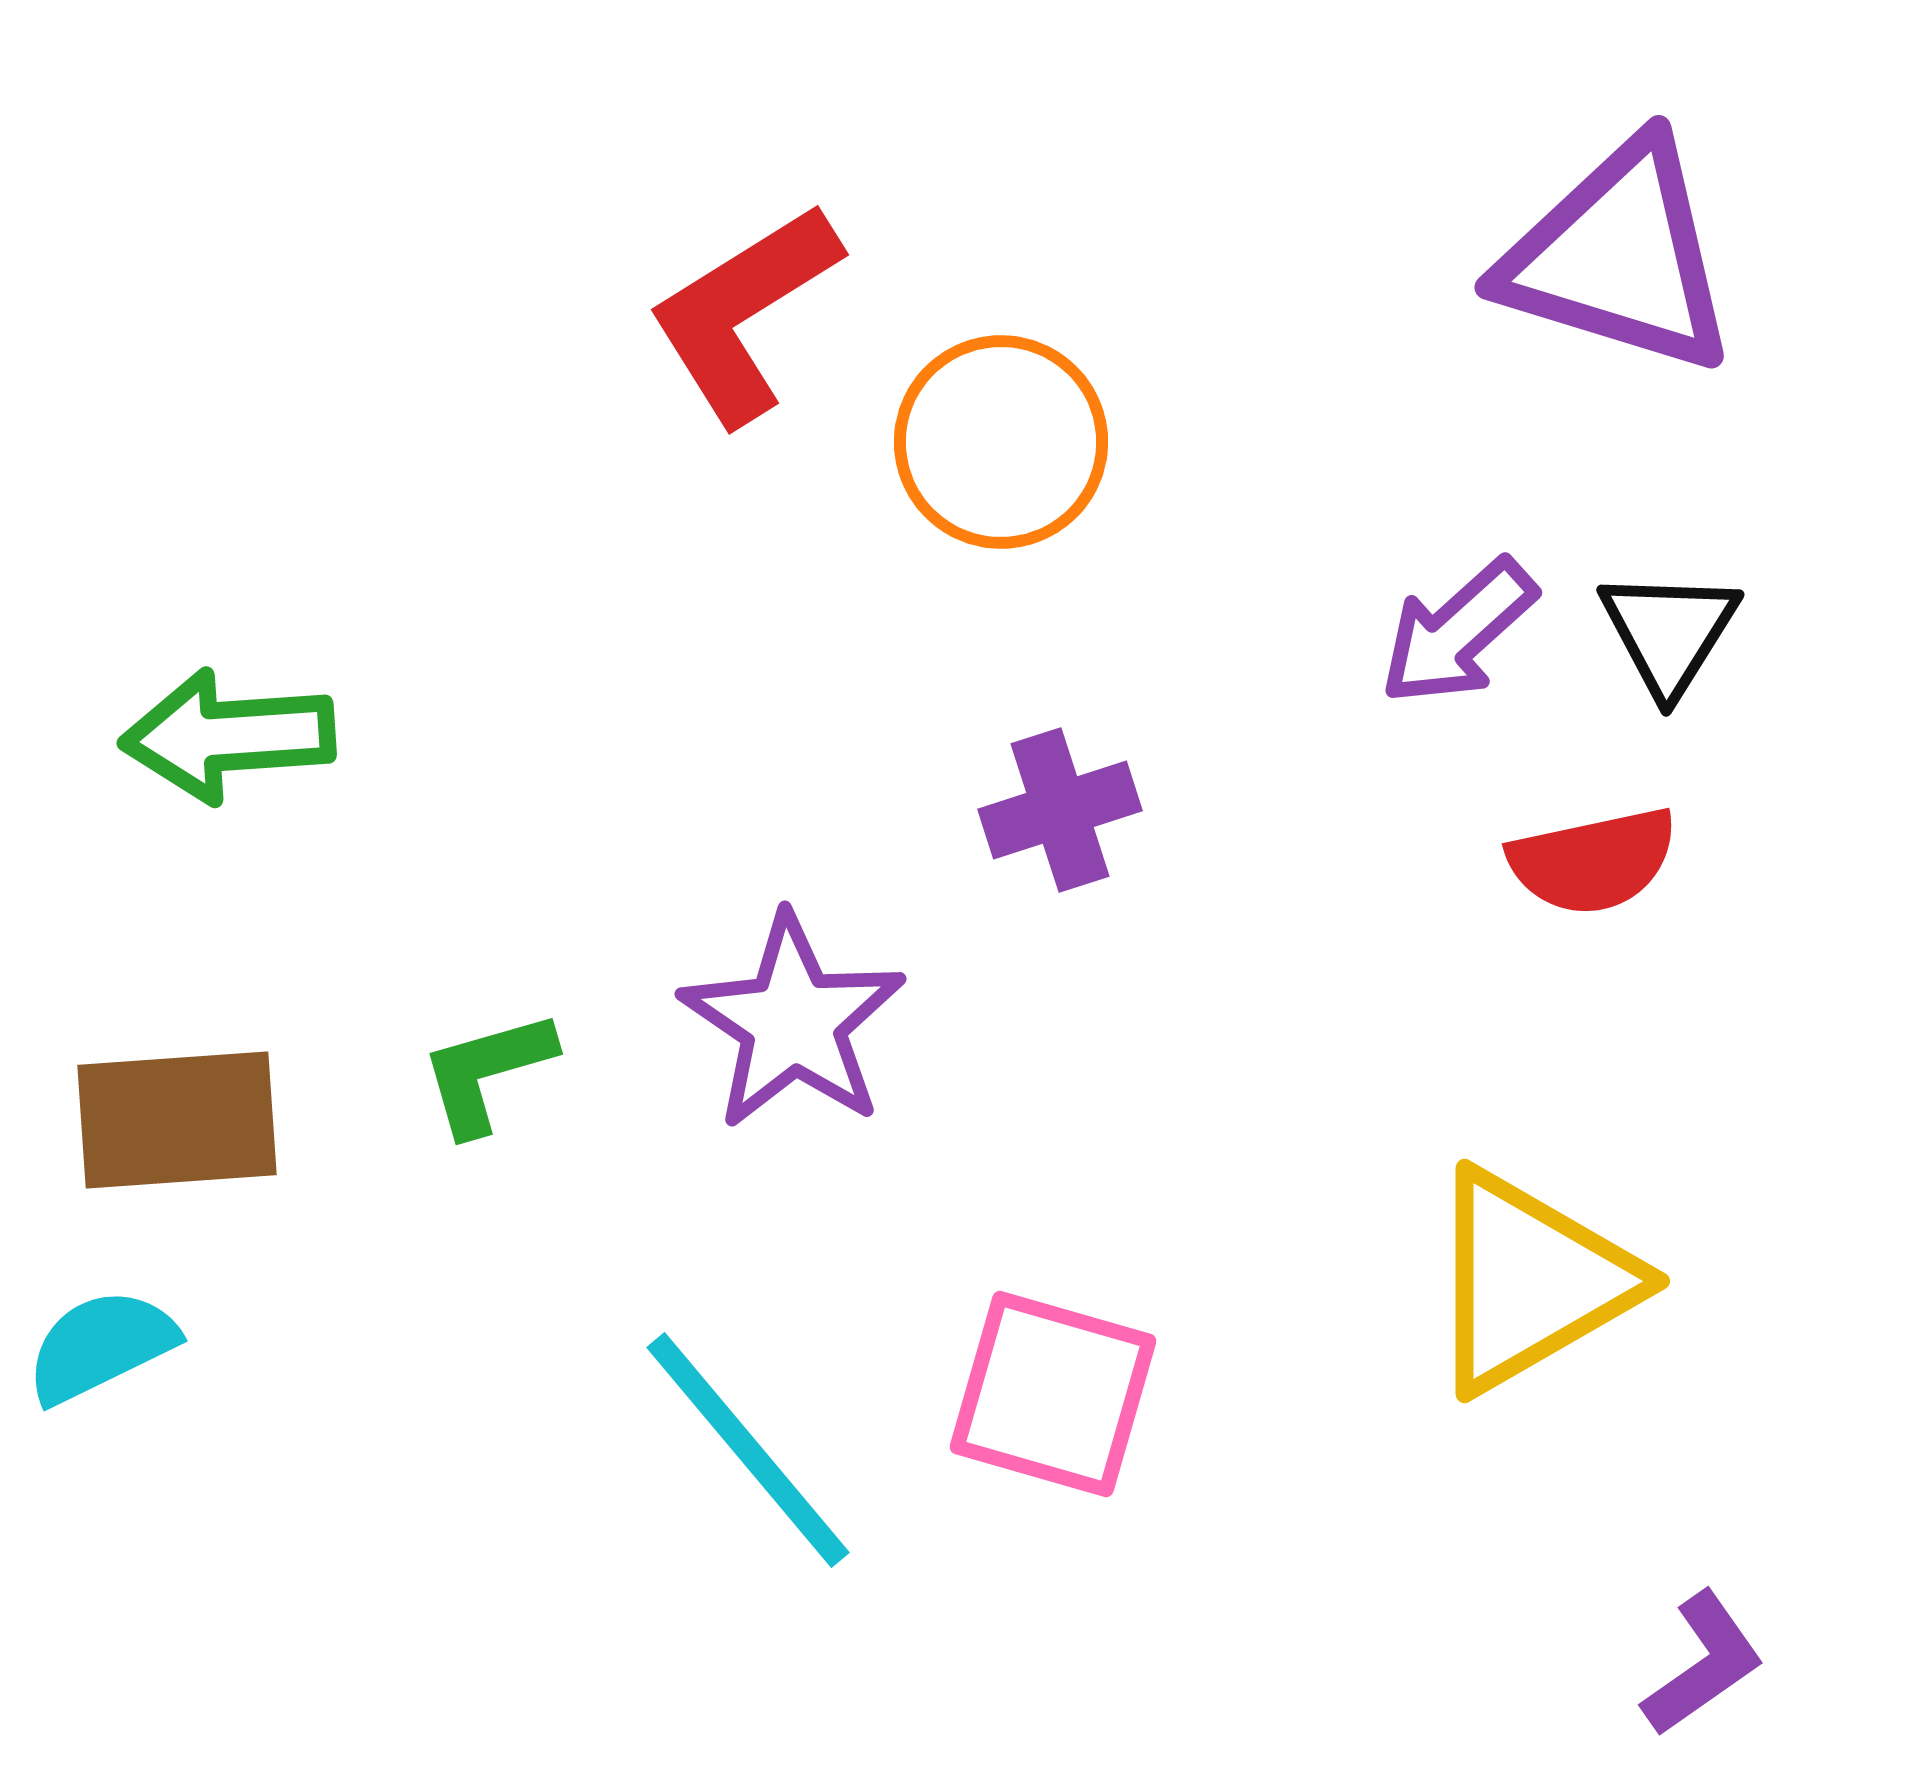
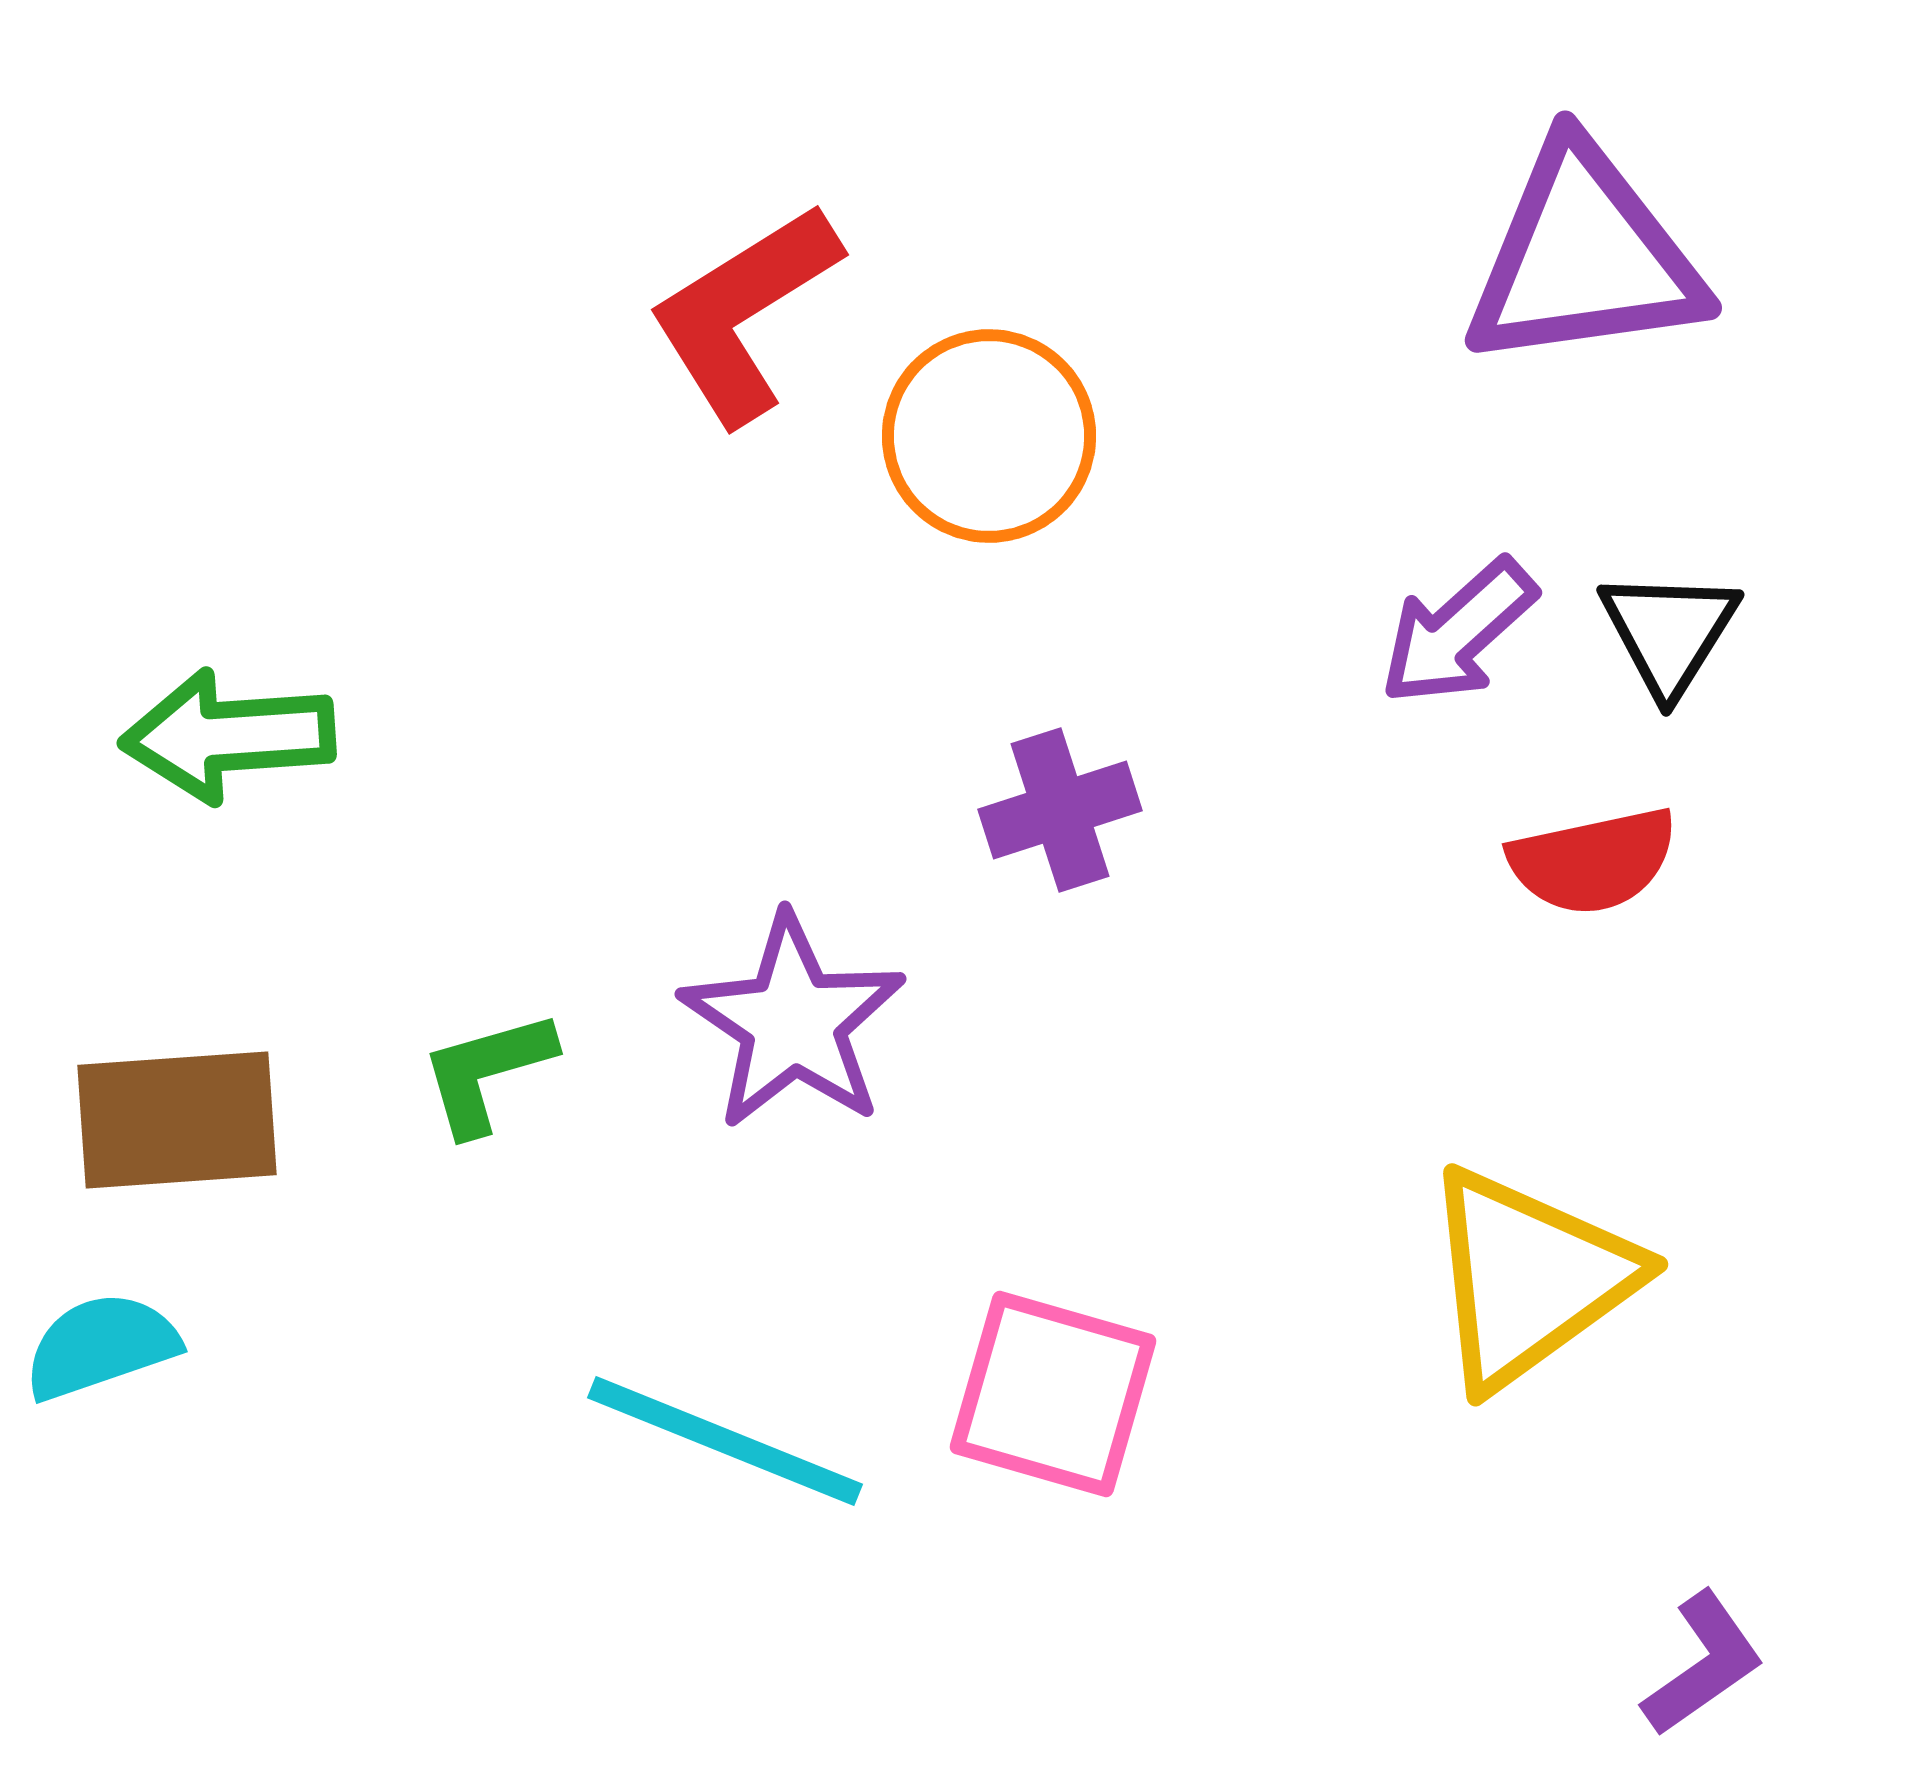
purple triangle: moved 35 px left; rotated 25 degrees counterclockwise
orange circle: moved 12 px left, 6 px up
yellow triangle: moved 1 px left, 3 px up; rotated 6 degrees counterclockwise
cyan semicircle: rotated 7 degrees clockwise
cyan line: moved 23 px left, 9 px up; rotated 28 degrees counterclockwise
